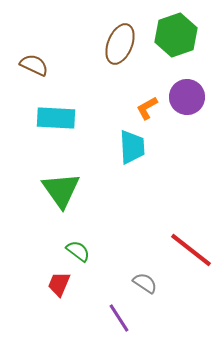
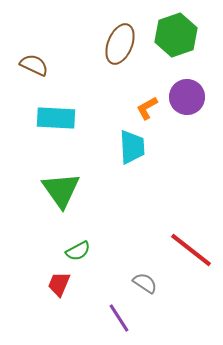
green semicircle: rotated 115 degrees clockwise
